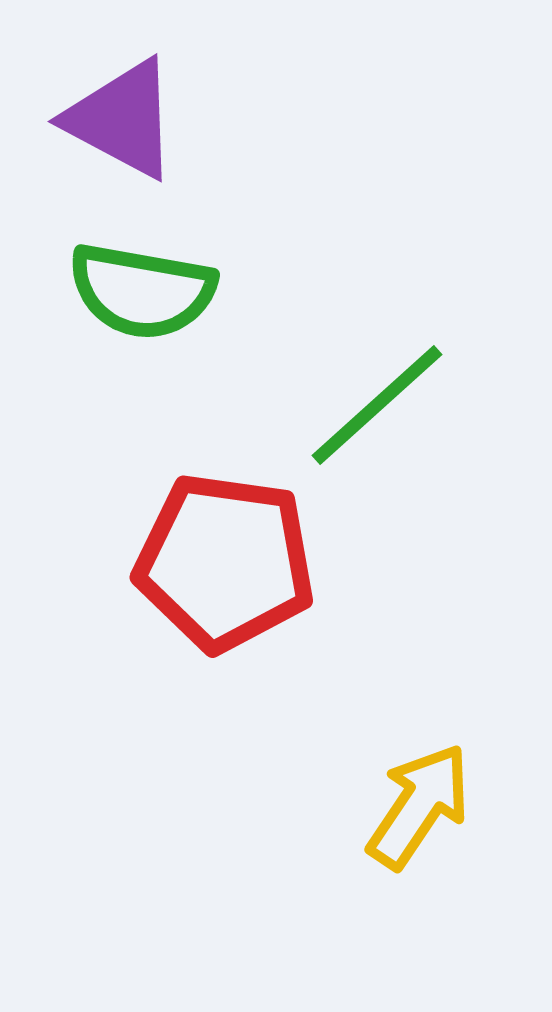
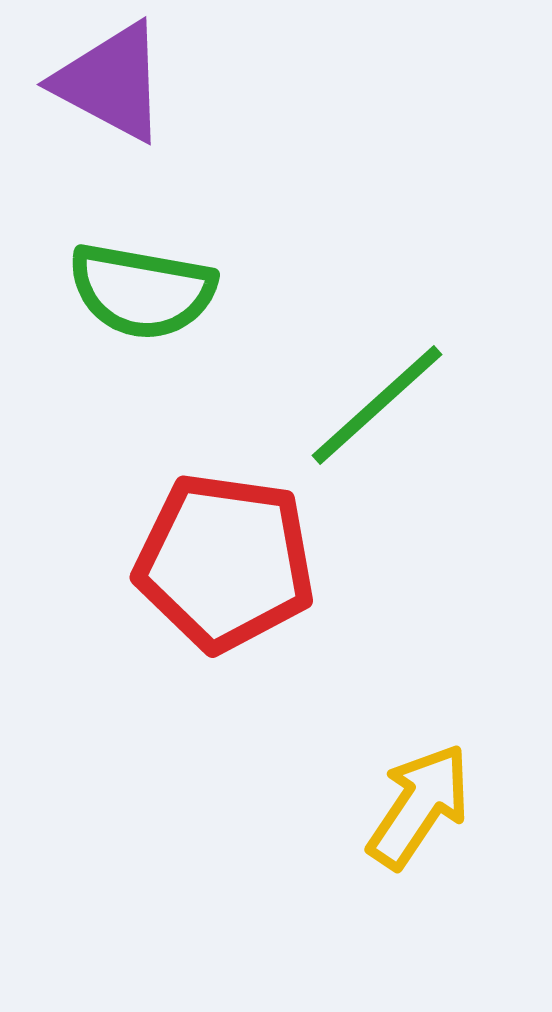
purple triangle: moved 11 px left, 37 px up
